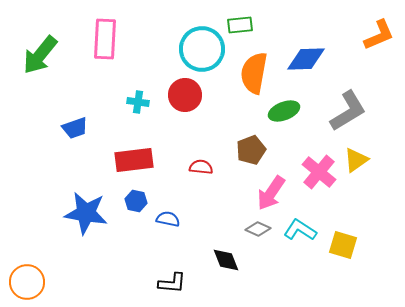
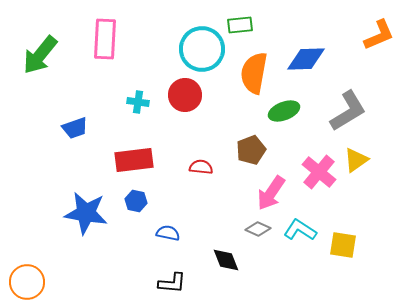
blue semicircle: moved 14 px down
yellow square: rotated 8 degrees counterclockwise
